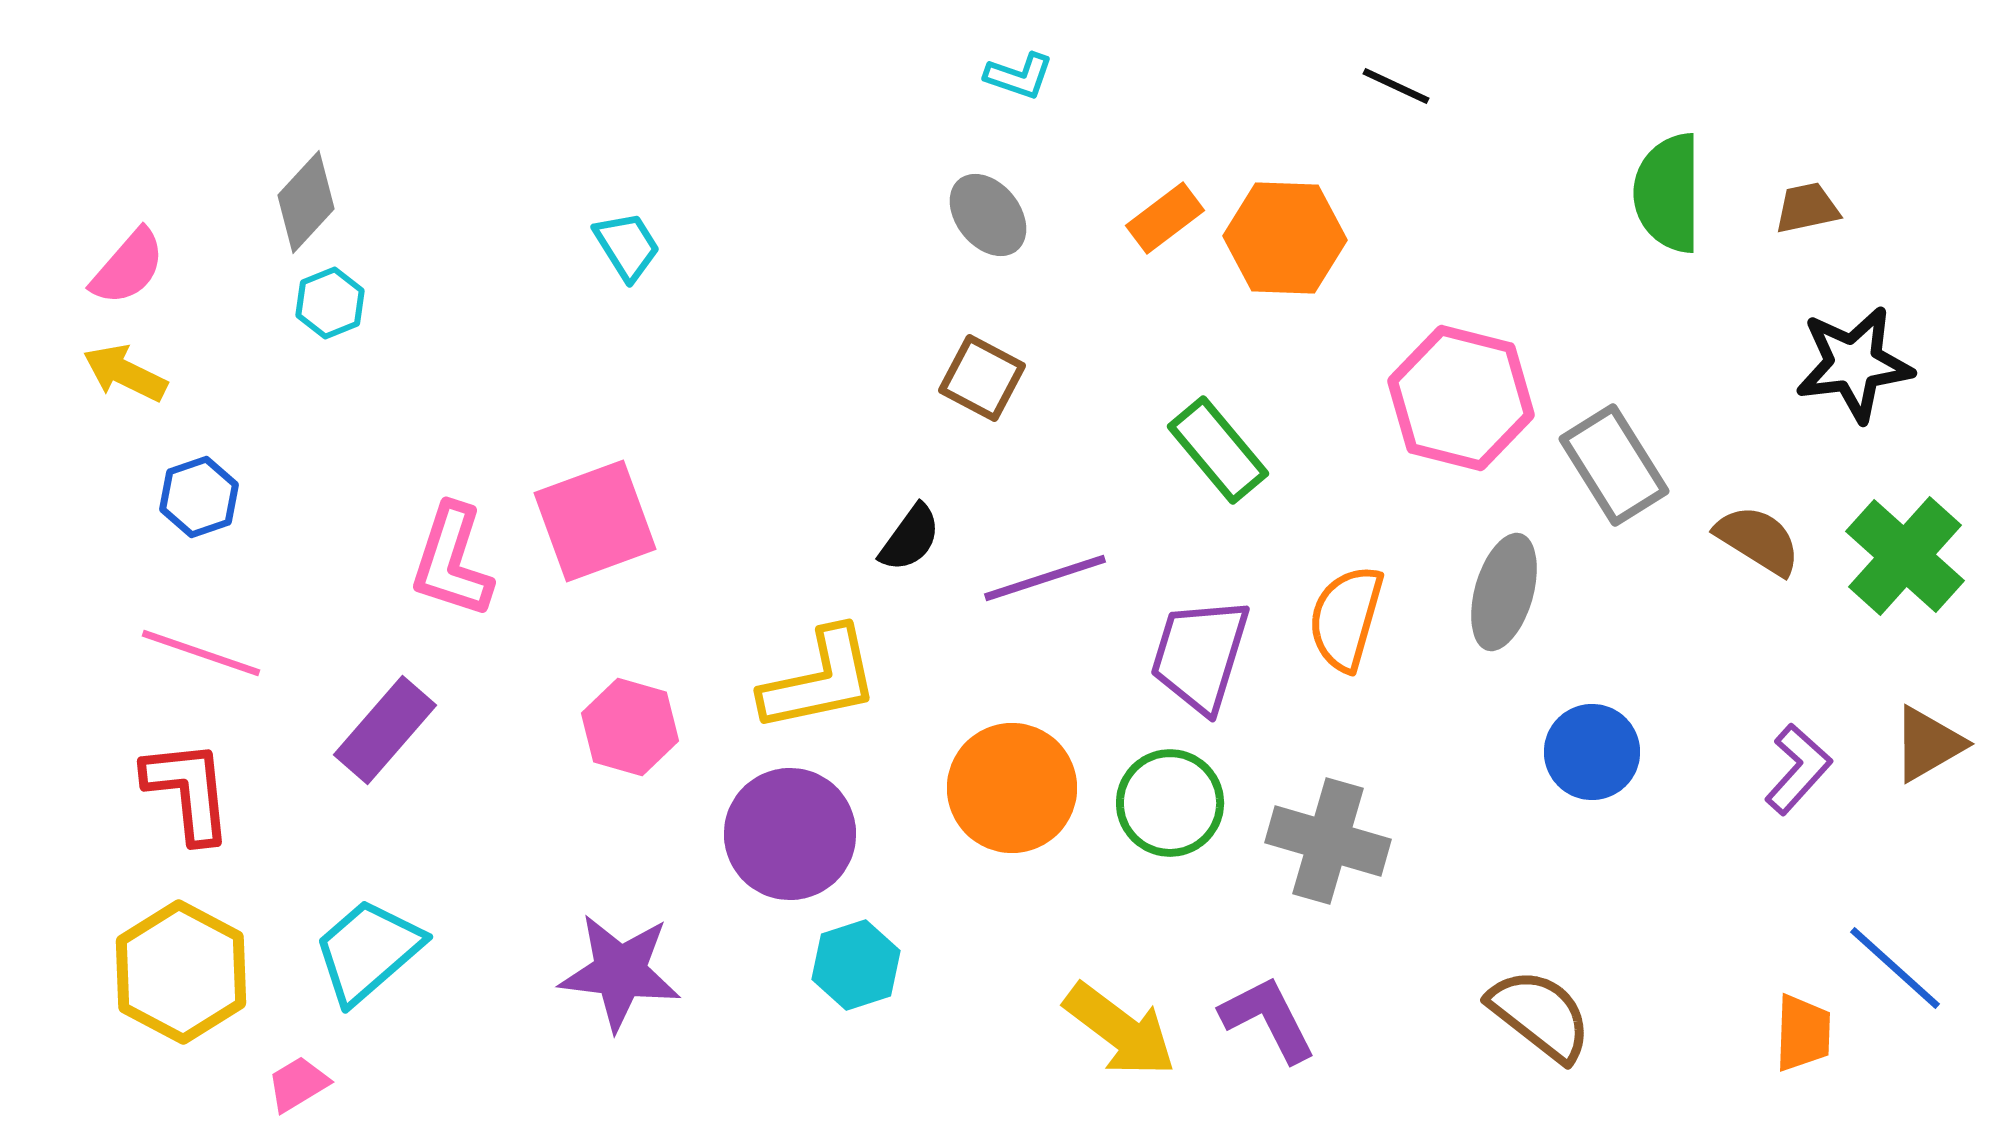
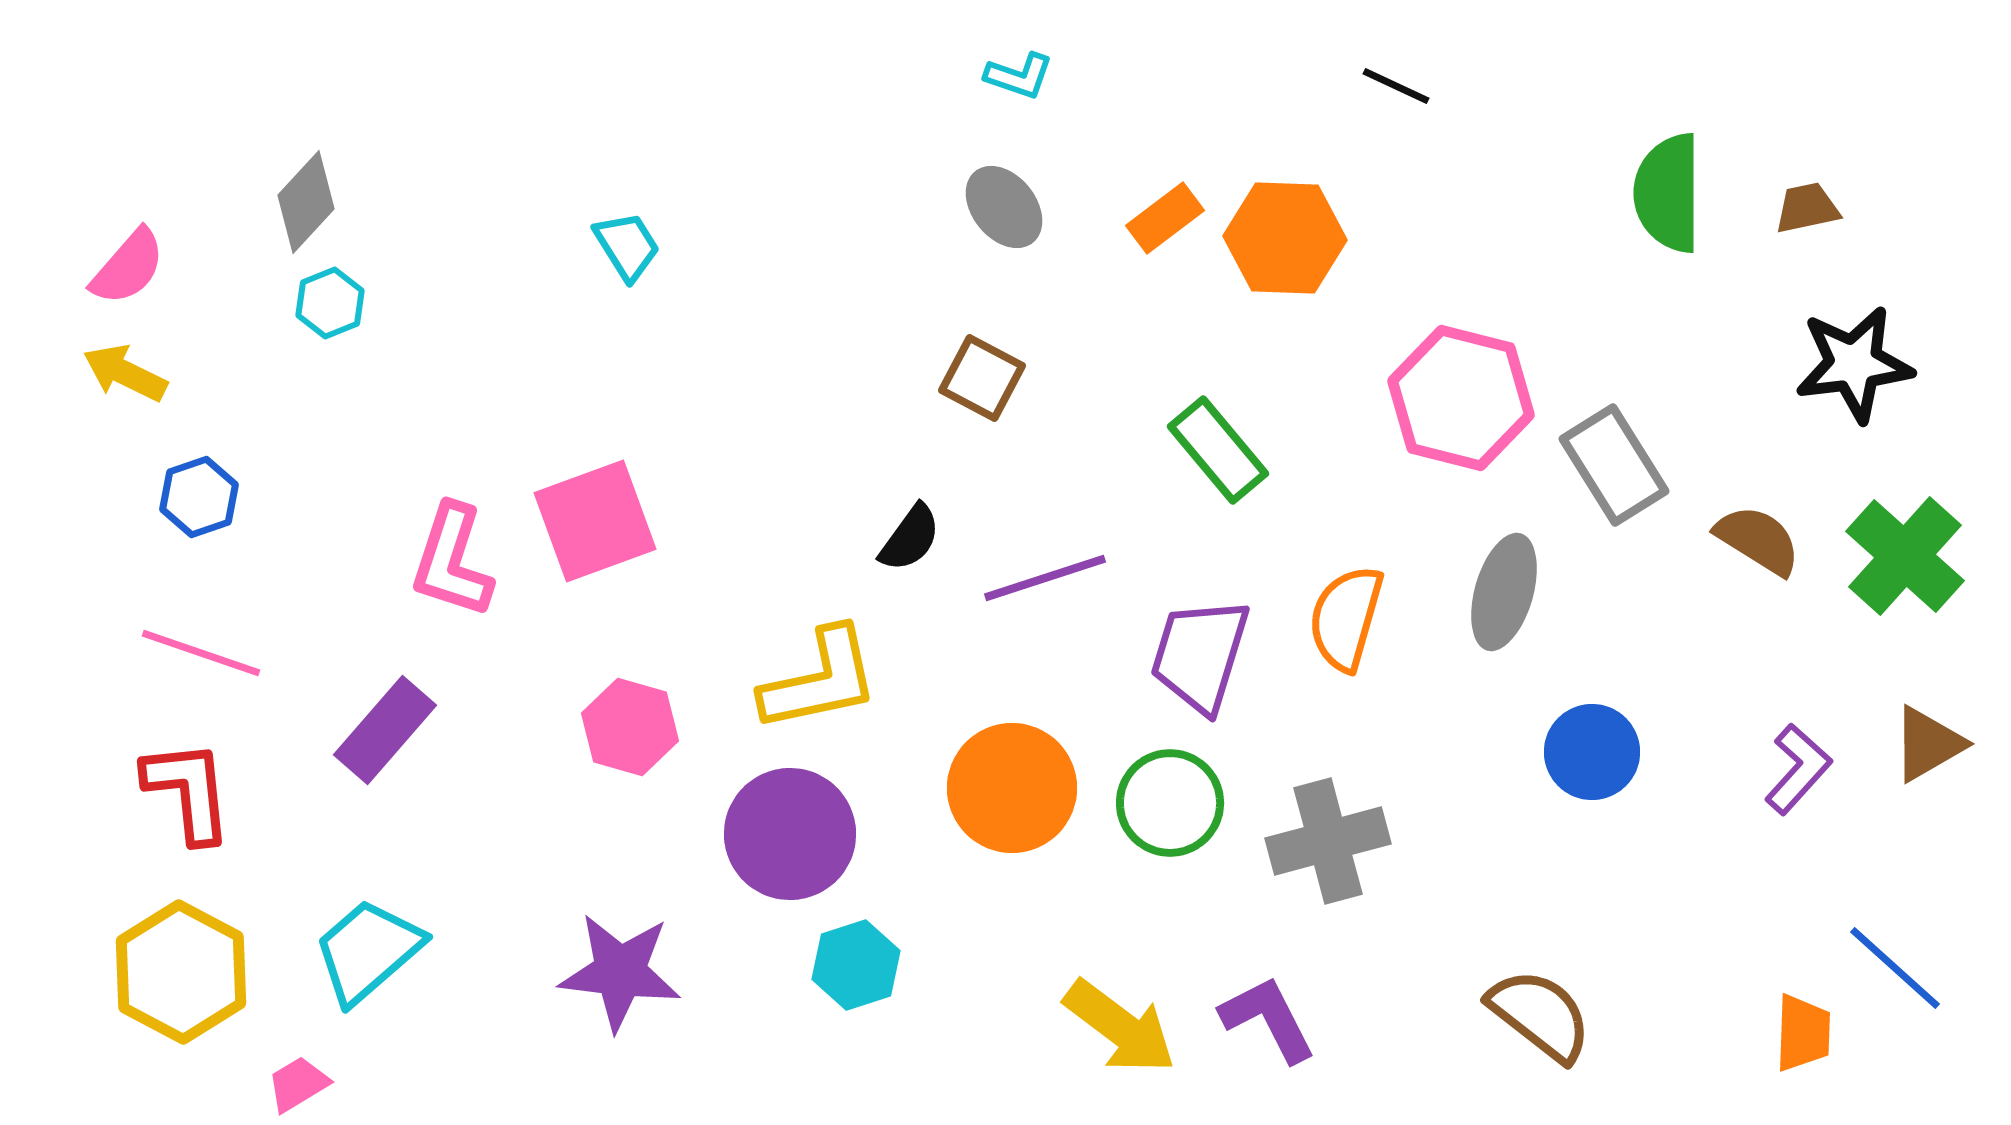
gray ellipse at (988, 215): moved 16 px right, 8 px up
gray cross at (1328, 841): rotated 31 degrees counterclockwise
yellow arrow at (1120, 1030): moved 3 px up
